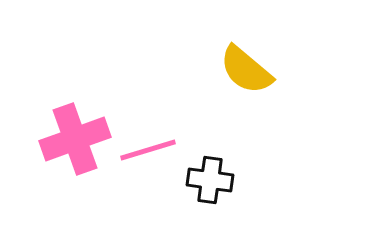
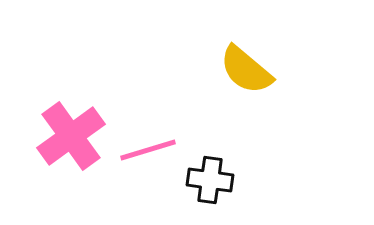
pink cross: moved 4 px left, 3 px up; rotated 16 degrees counterclockwise
